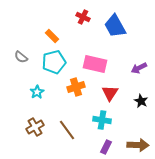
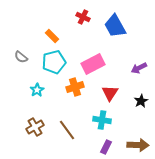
pink rectangle: moved 2 px left; rotated 40 degrees counterclockwise
orange cross: moved 1 px left
cyan star: moved 2 px up
black star: rotated 16 degrees clockwise
